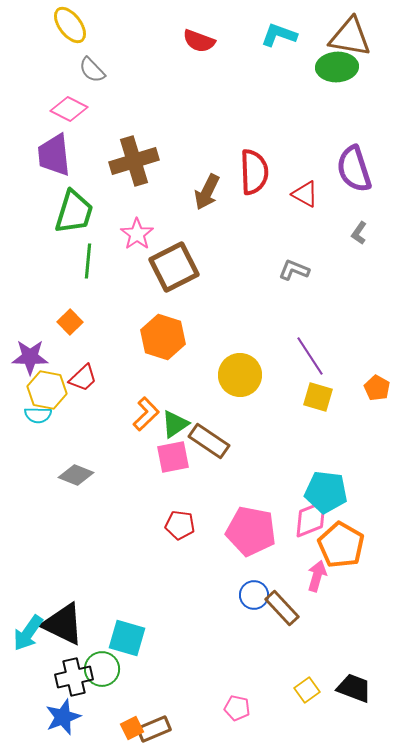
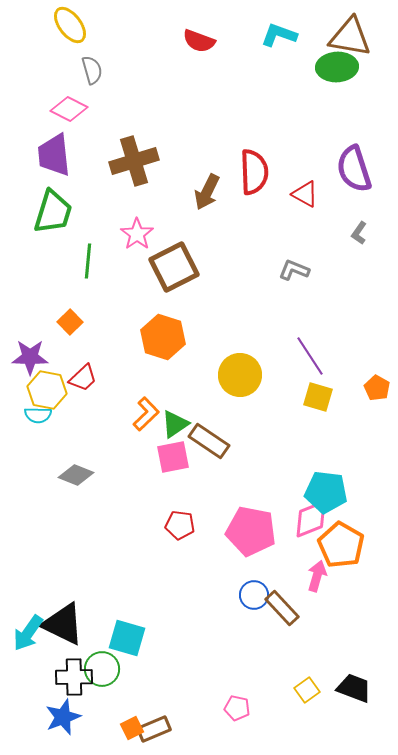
gray semicircle at (92, 70): rotated 152 degrees counterclockwise
green trapezoid at (74, 212): moved 21 px left
black cross at (74, 677): rotated 12 degrees clockwise
